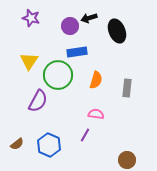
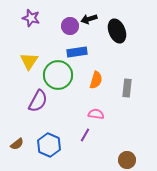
black arrow: moved 1 px down
